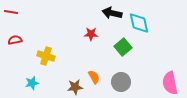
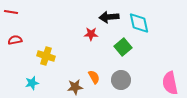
black arrow: moved 3 px left, 4 px down; rotated 18 degrees counterclockwise
gray circle: moved 2 px up
